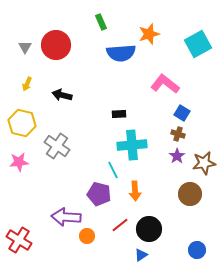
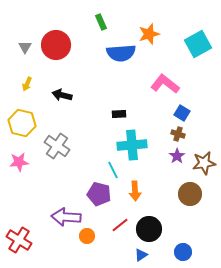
blue circle: moved 14 px left, 2 px down
